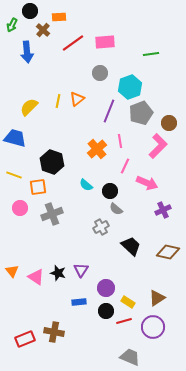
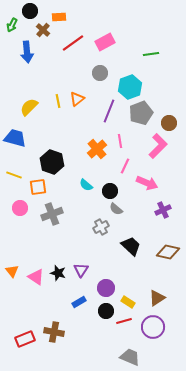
pink rectangle at (105, 42): rotated 24 degrees counterclockwise
yellow line at (58, 101): rotated 24 degrees counterclockwise
blue rectangle at (79, 302): rotated 24 degrees counterclockwise
